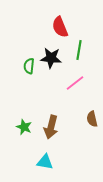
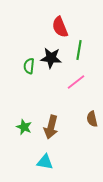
pink line: moved 1 px right, 1 px up
